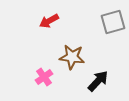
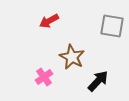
gray square: moved 1 px left, 4 px down; rotated 25 degrees clockwise
brown star: rotated 20 degrees clockwise
